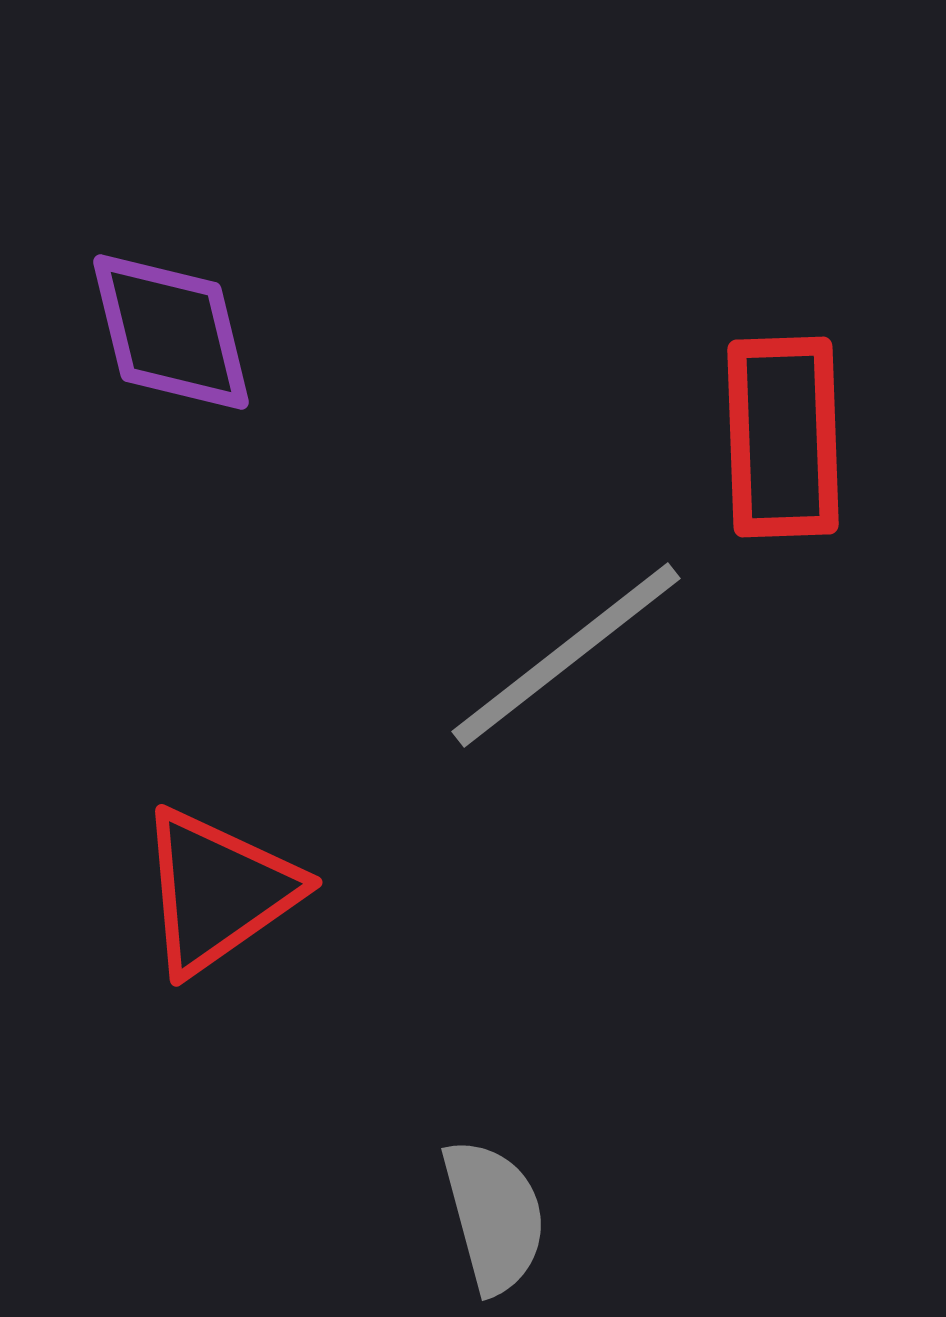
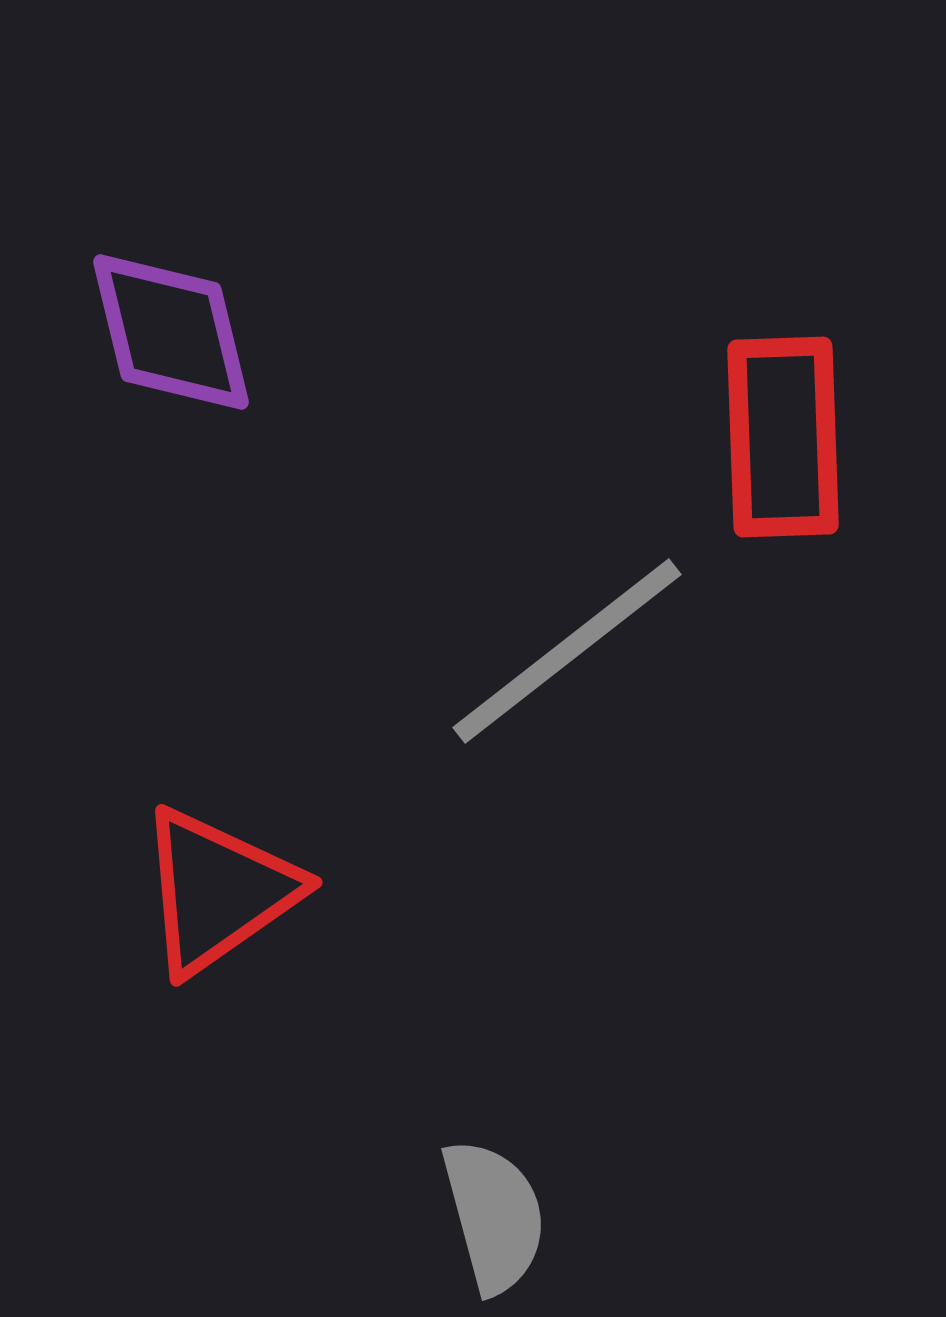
gray line: moved 1 px right, 4 px up
